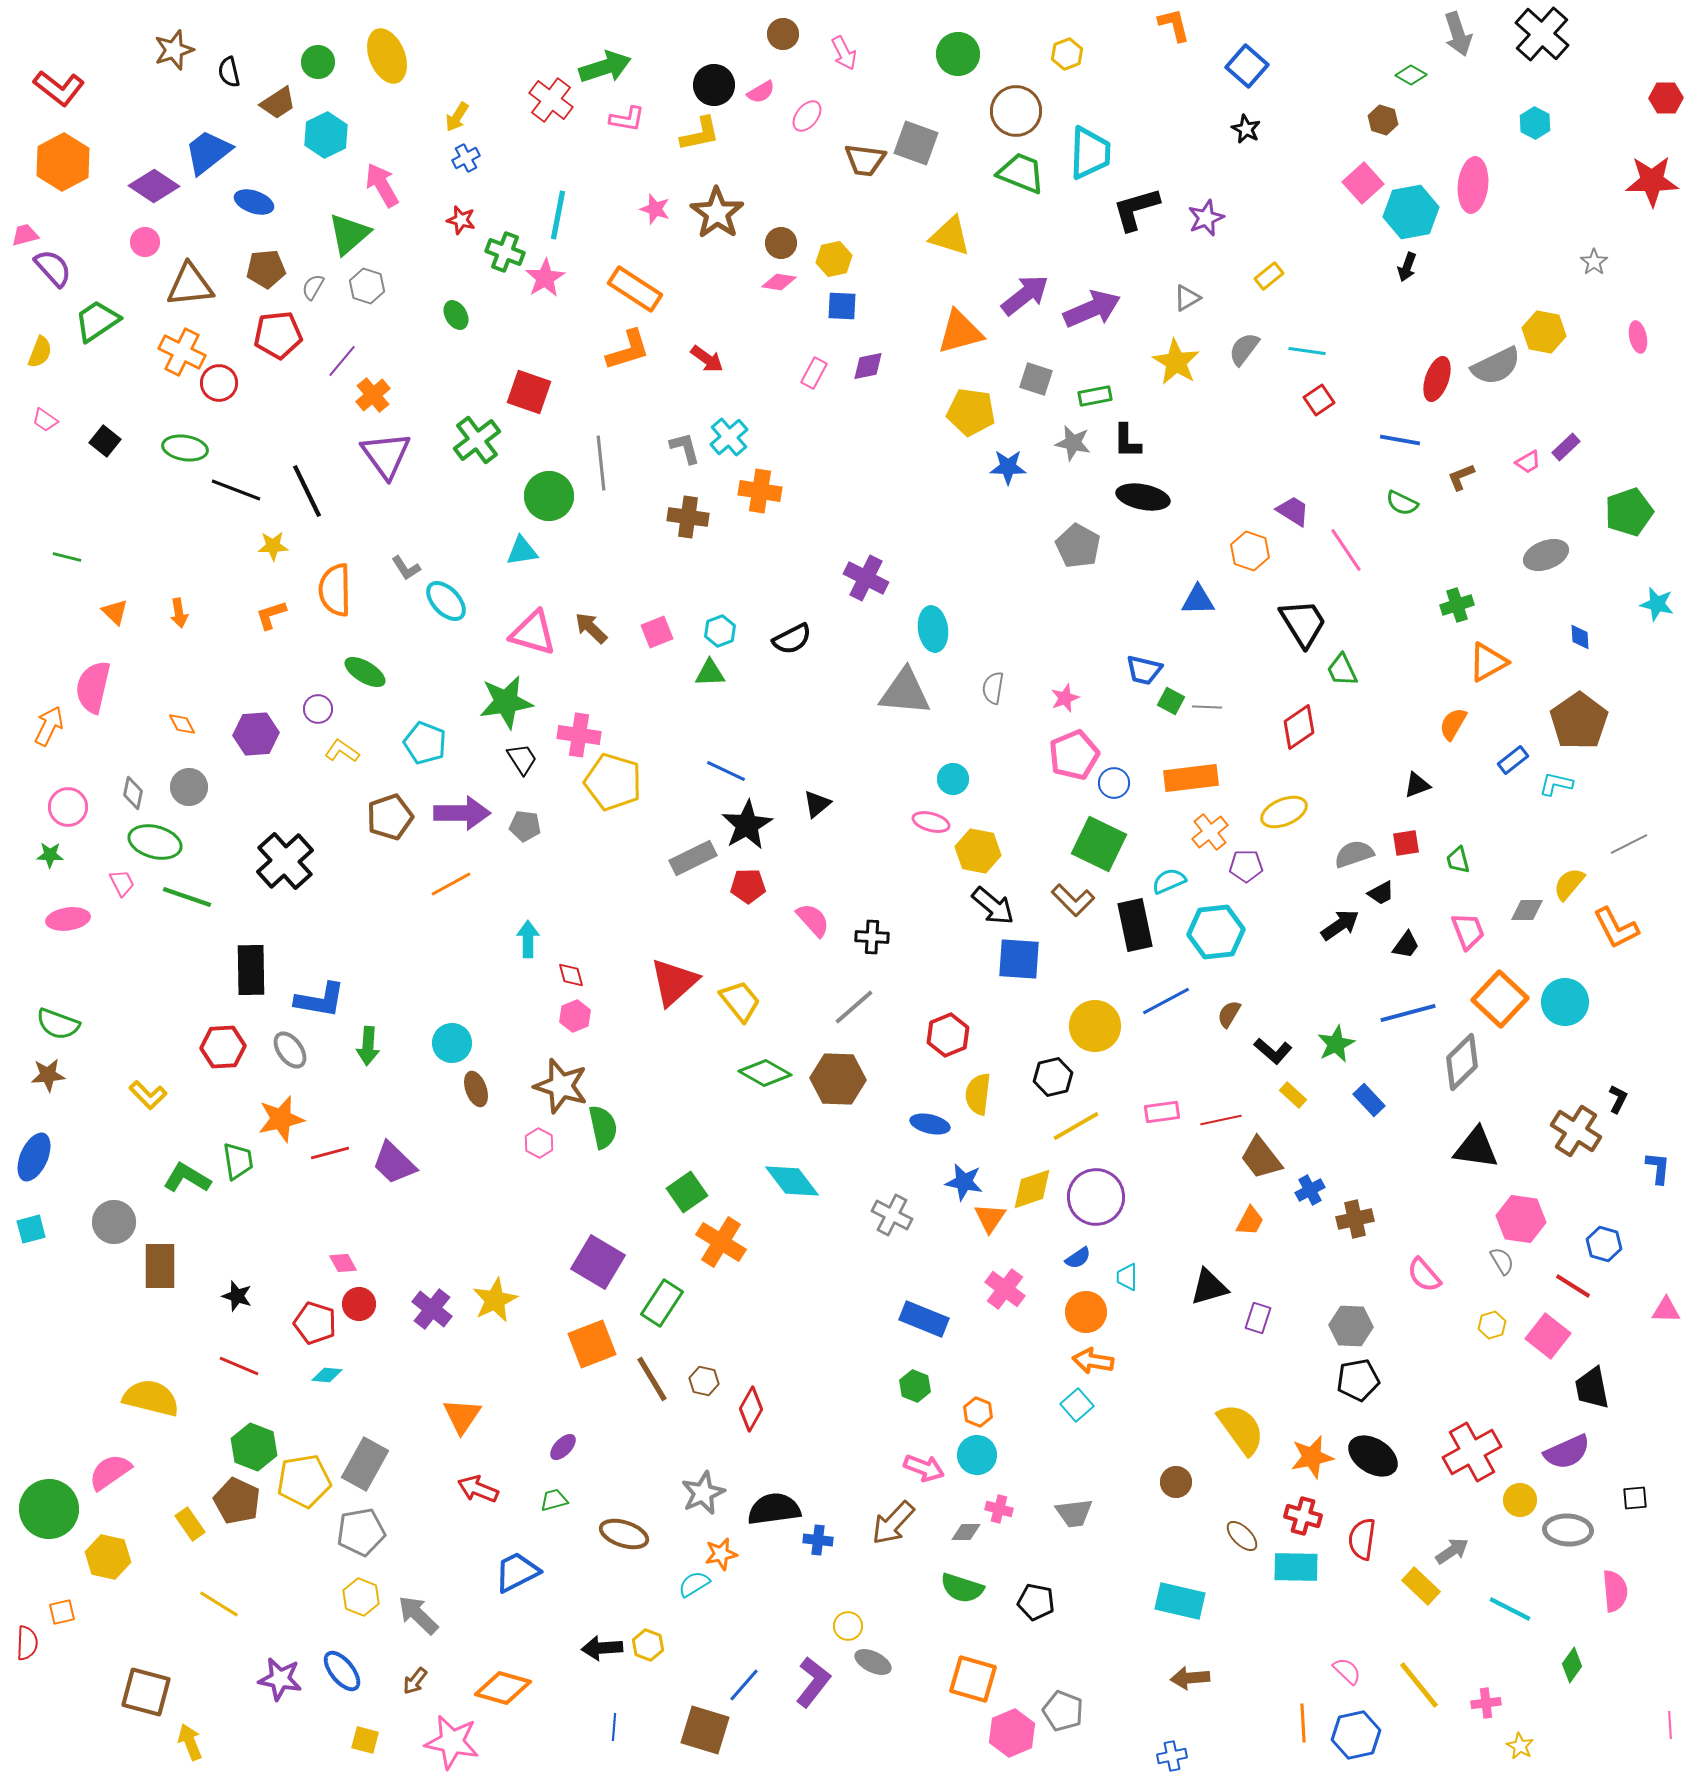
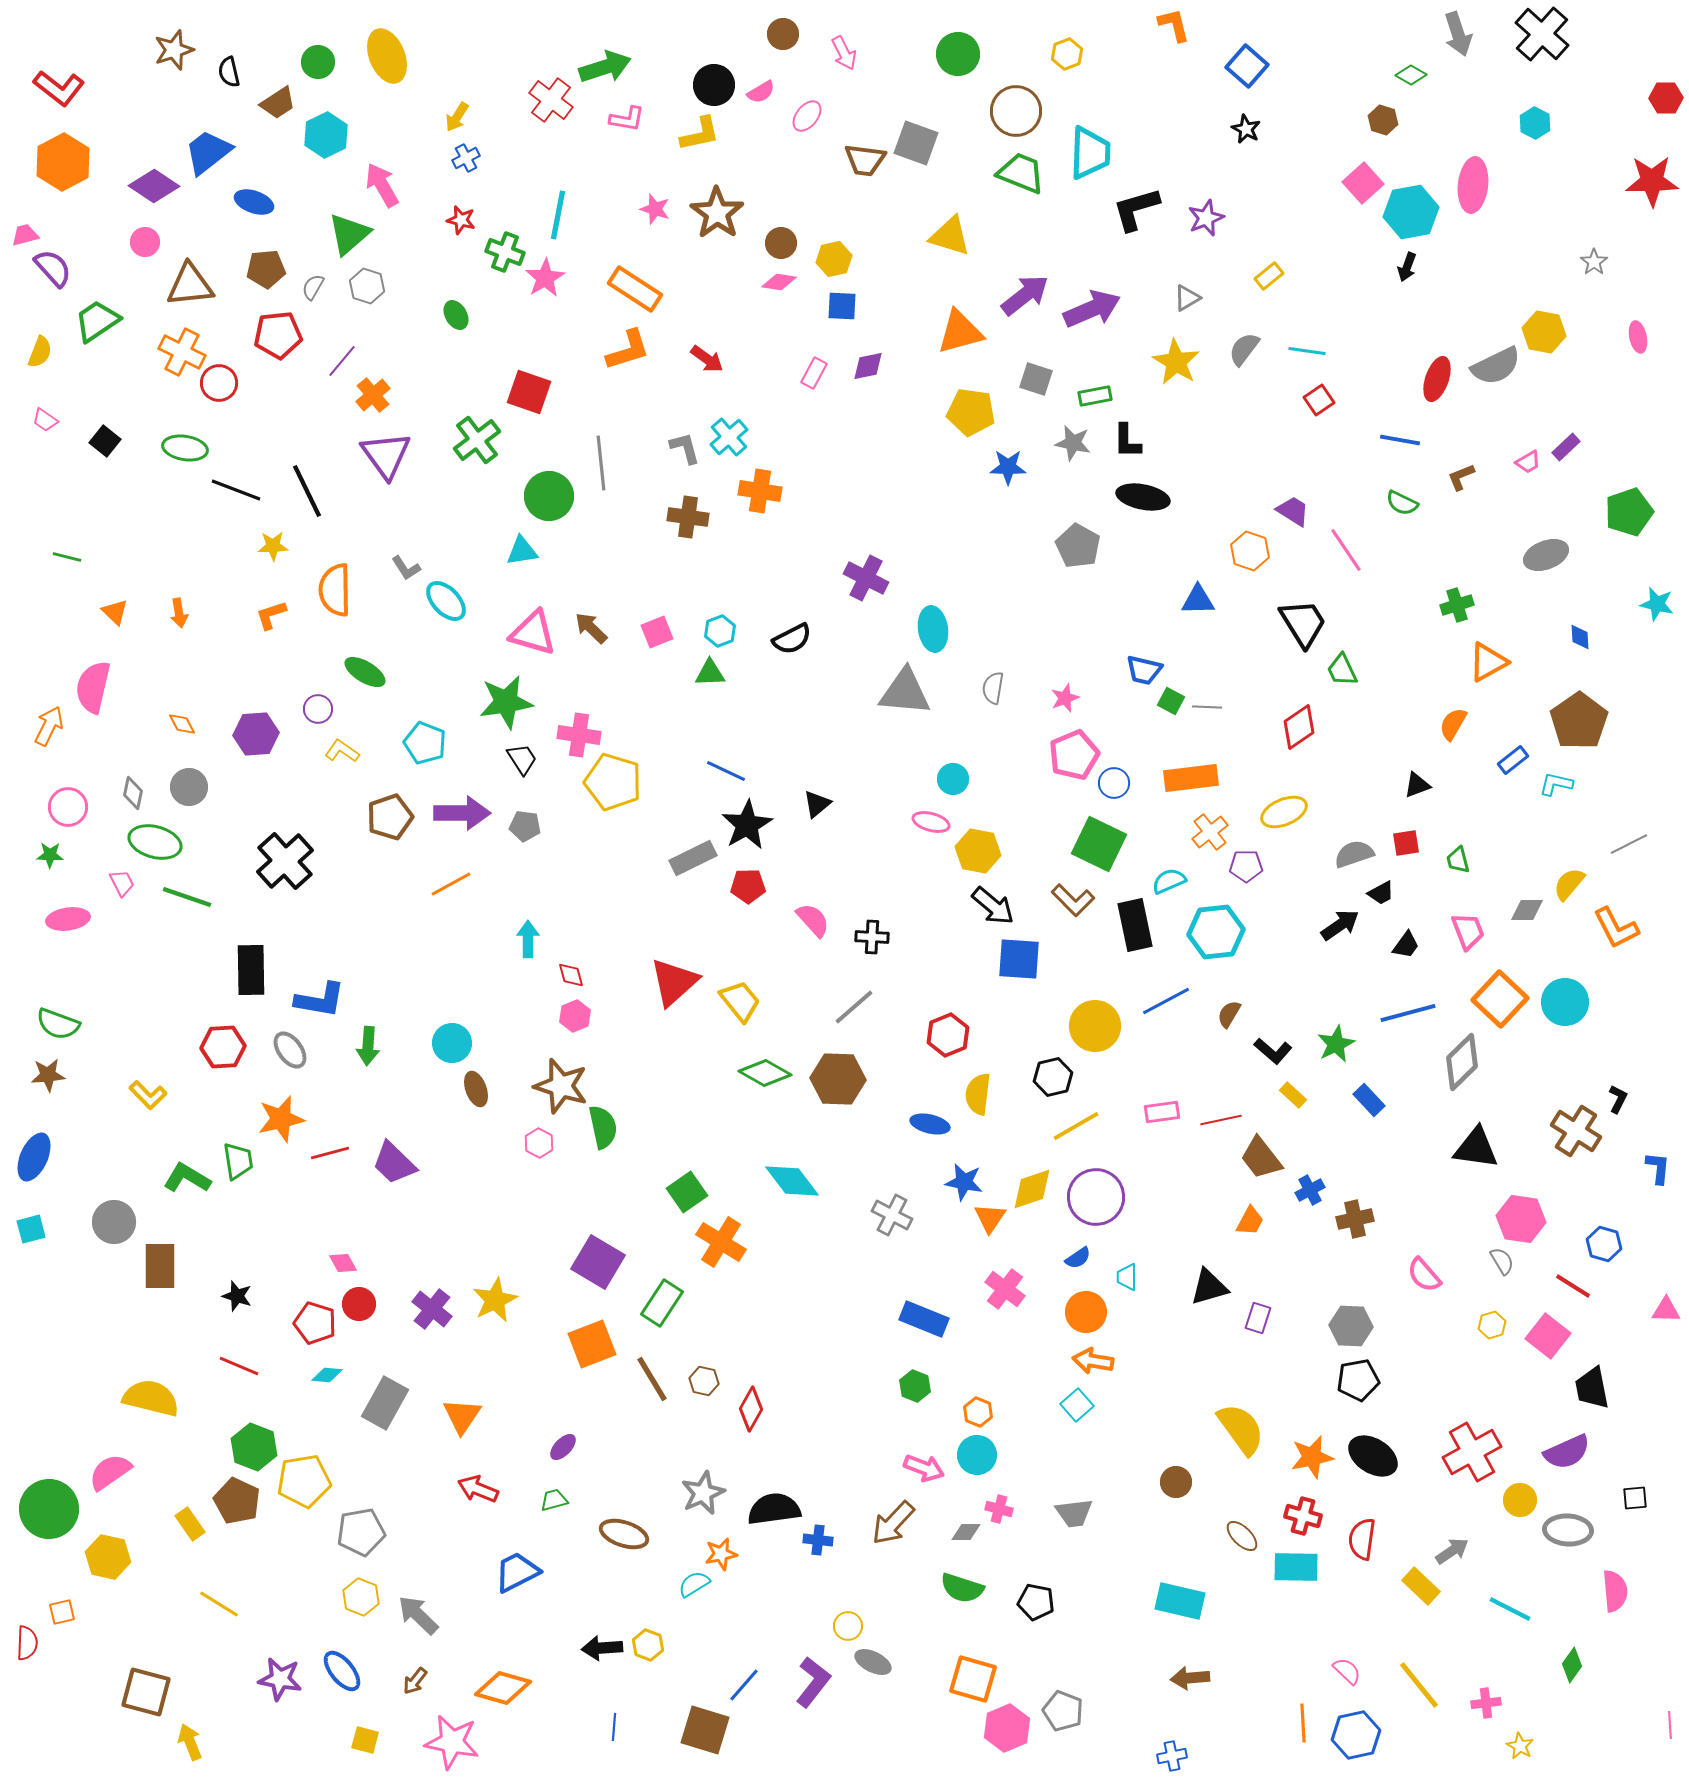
gray rectangle at (365, 1464): moved 20 px right, 61 px up
pink hexagon at (1012, 1733): moved 5 px left, 5 px up
